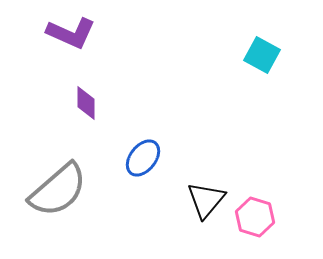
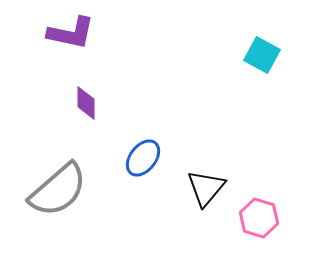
purple L-shape: rotated 12 degrees counterclockwise
black triangle: moved 12 px up
pink hexagon: moved 4 px right, 1 px down
